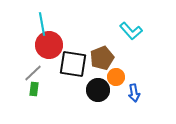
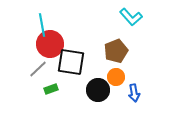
cyan line: moved 1 px down
cyan L-shape: moved 14 px up
red circle: moved 1 px right, 1 px up
brown pentagon: moved 14 px right, 7 px up
black square: moved 2 px left, 2 px up
gray line: moved 5 px right, 4 px up
green rectangle: moved 17 px right; rotated 64 degrees clockwise
